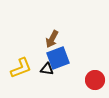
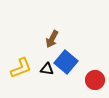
blue square: moved 8 px right, 4 px down; rotated 30 degrees counterclockwise
